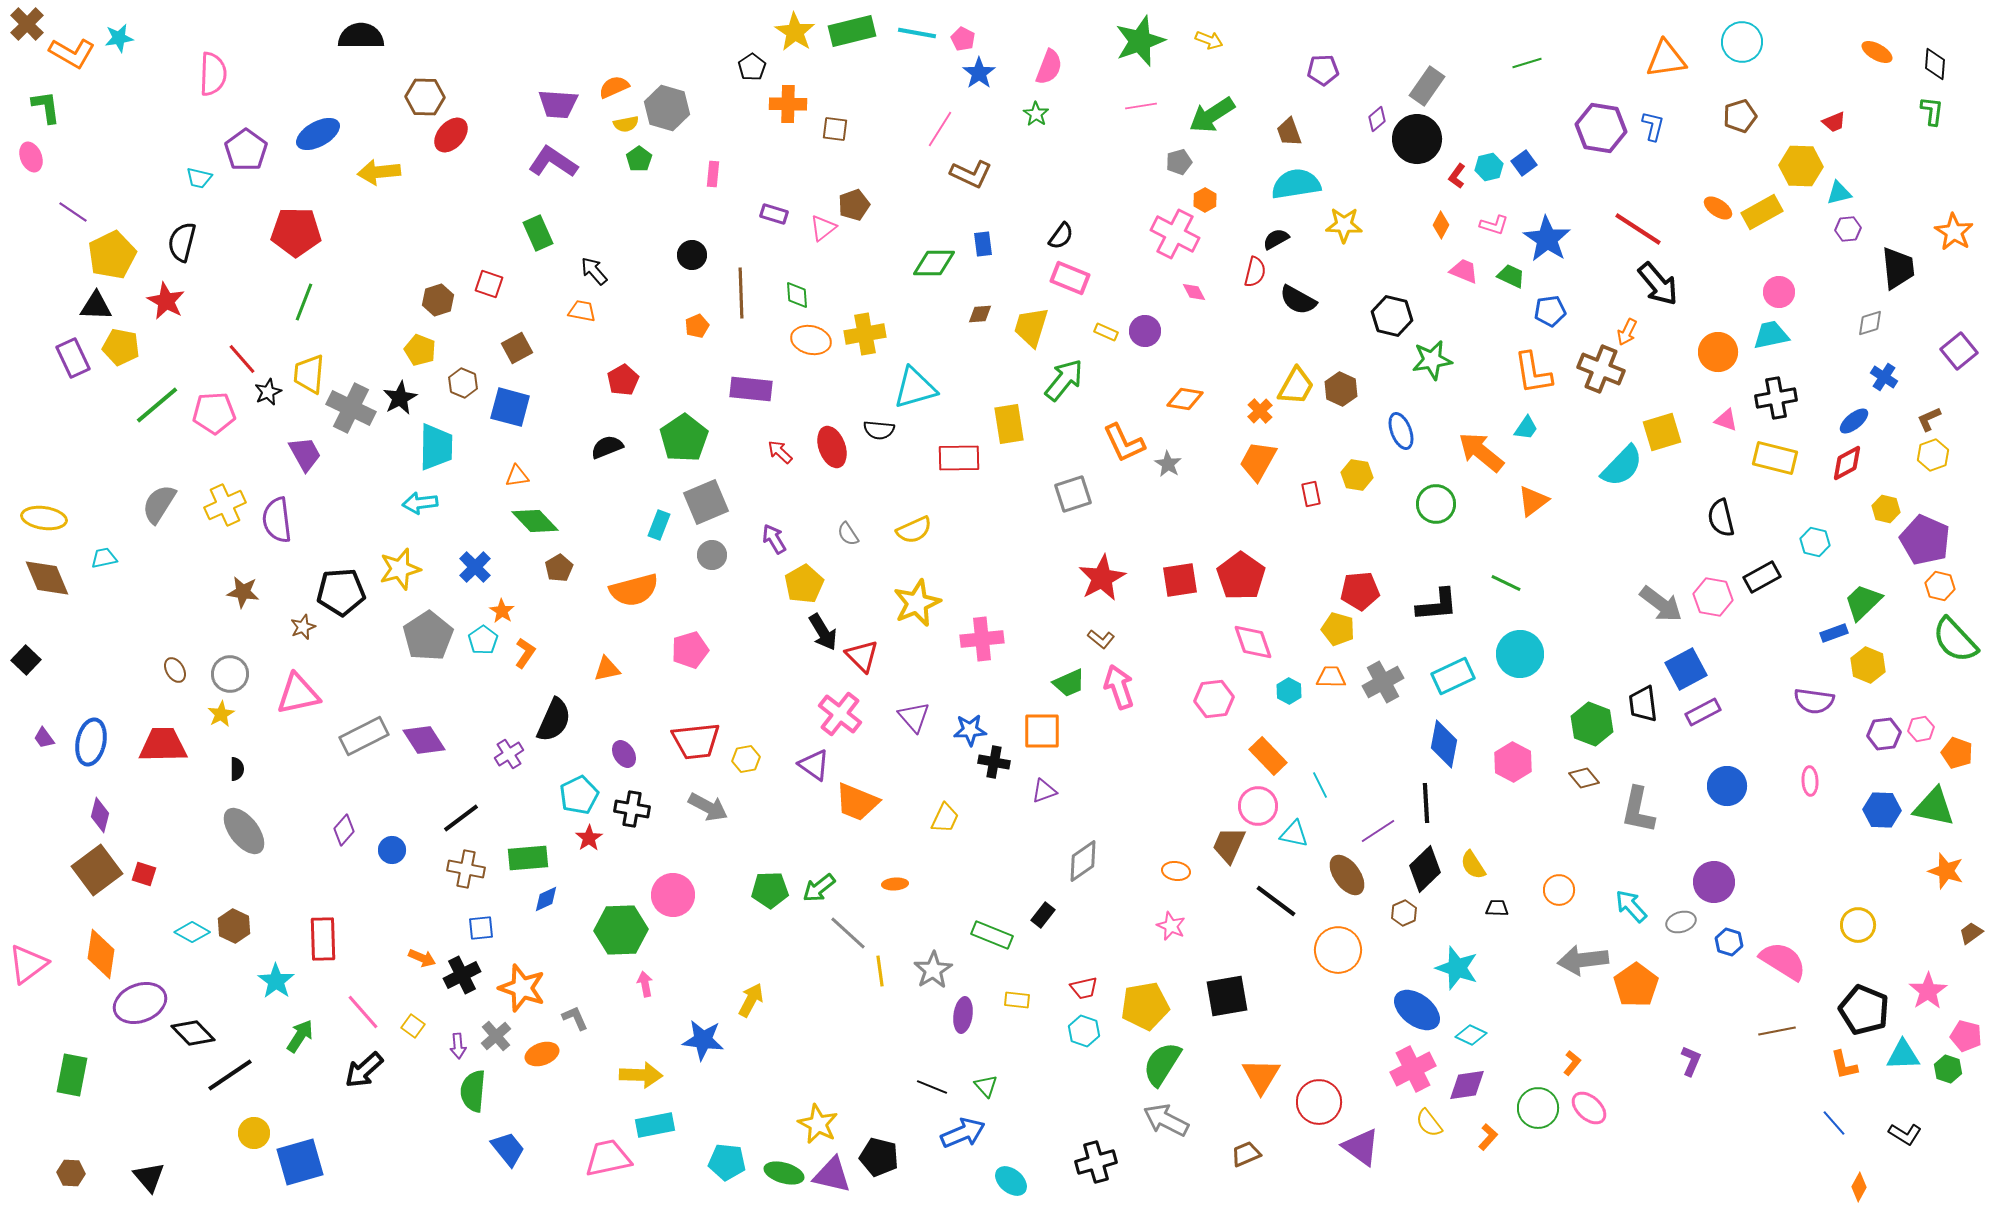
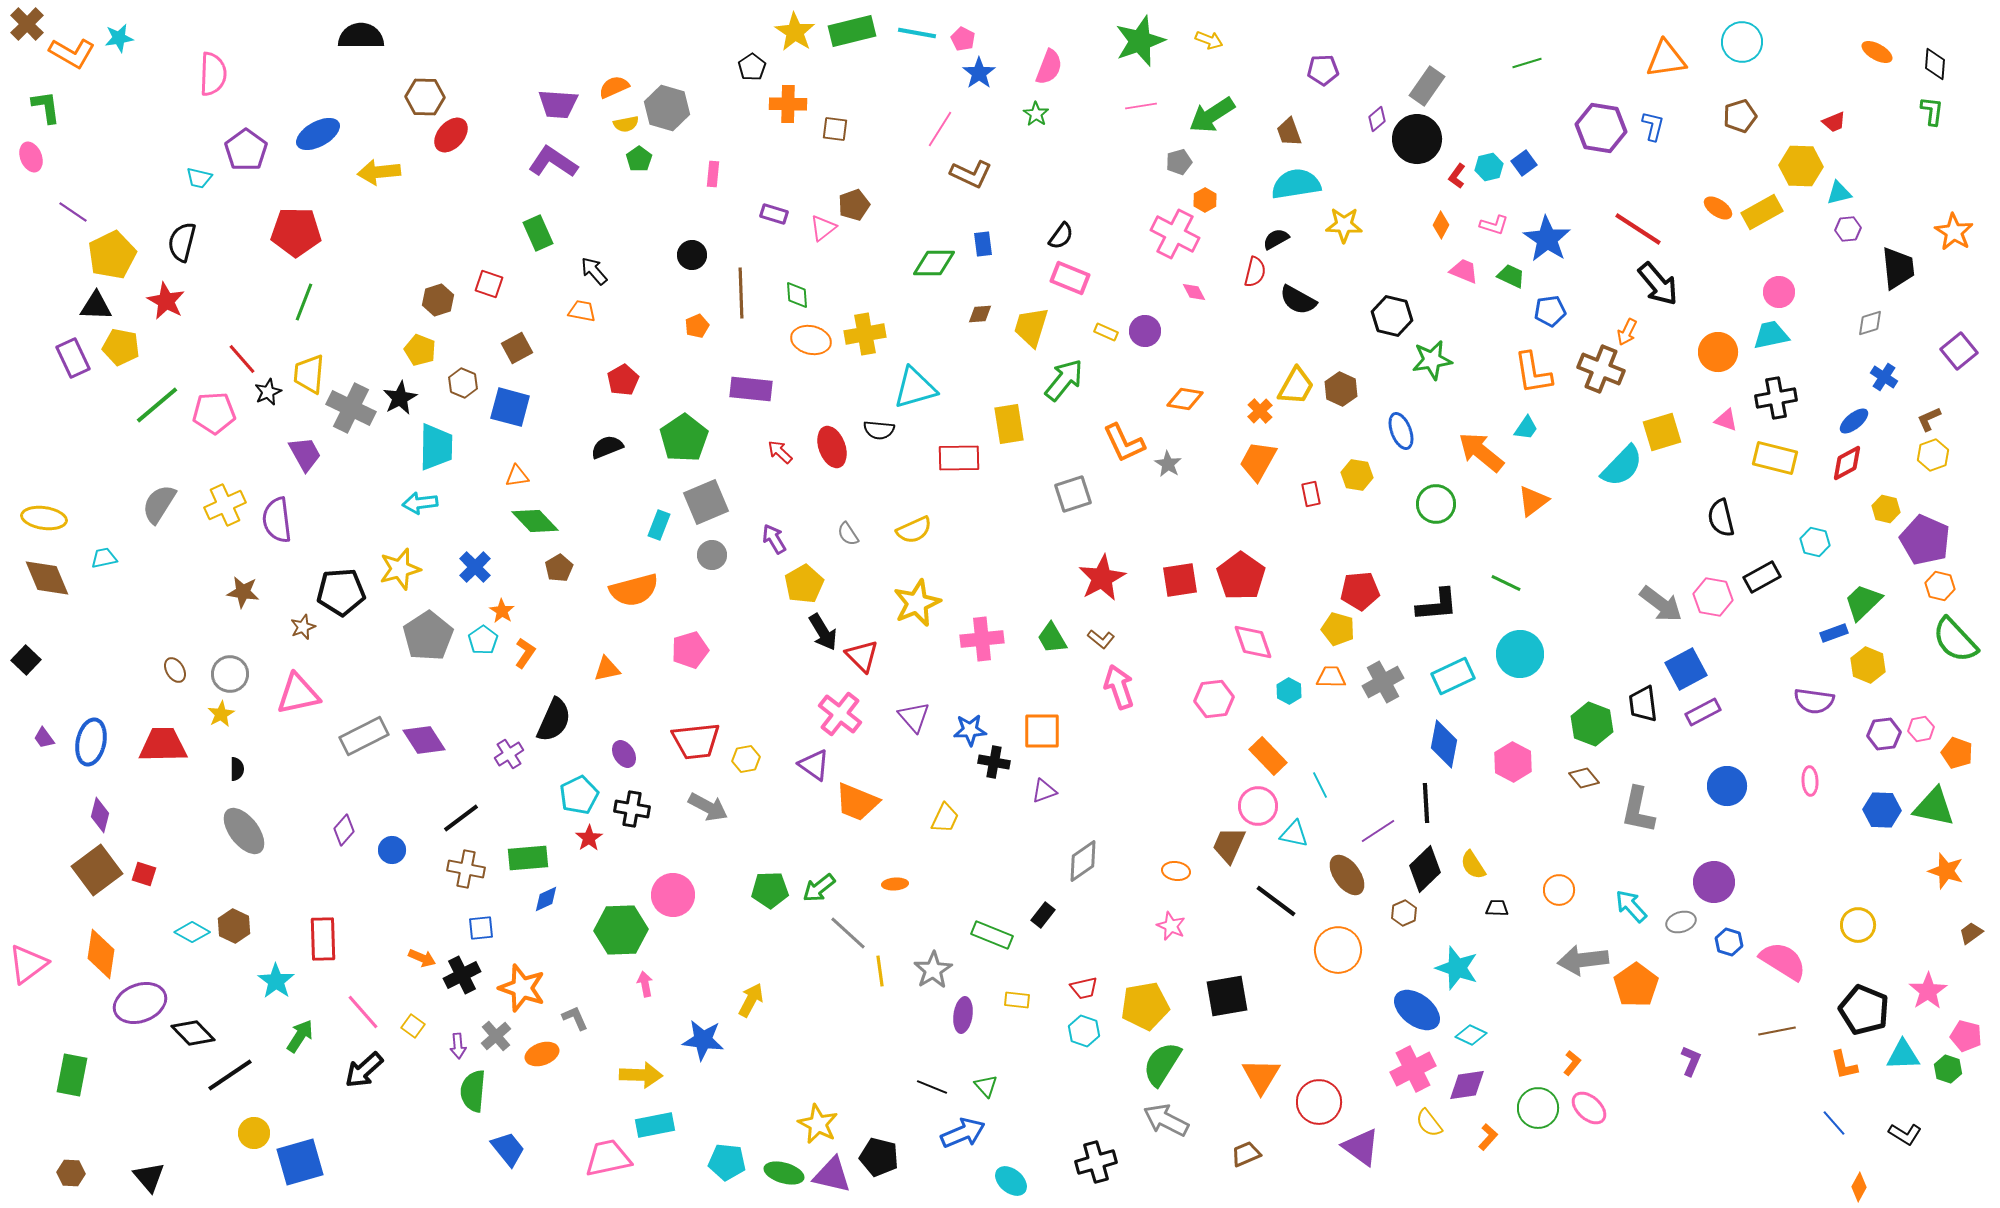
green trapezoid at (1069, 683): moved 17 px left, 45 px up; rotated 84 degrees clockwise
